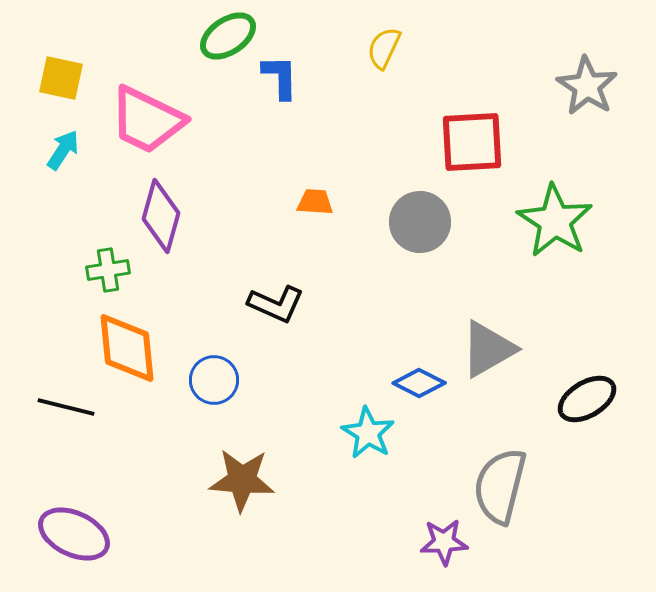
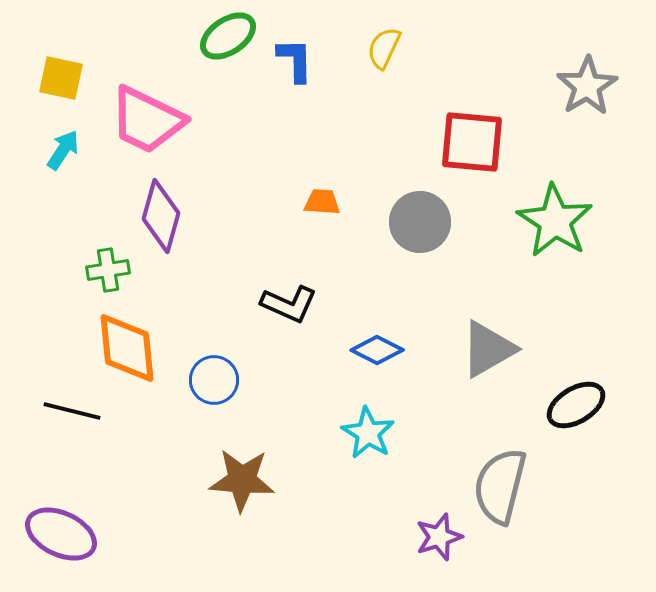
blue L-shape: moved 15 px right, 17 px up
gray star: rotated 8 degrees clockwise
red square: rotated 8 degrees clockwise
orange trapezoid: moved 7 px right
black L-shape: moved 13 px right
blue diamond: moved 42 px left, 33 px up
black ellipse: moved 11 px left, 6 px down
black line: moved 6 px right, 4 px down
purple ellipse: moved 13 px left
purple star: moved 5 px left, 5 px up; rotated 15 degrees counterclockwise
